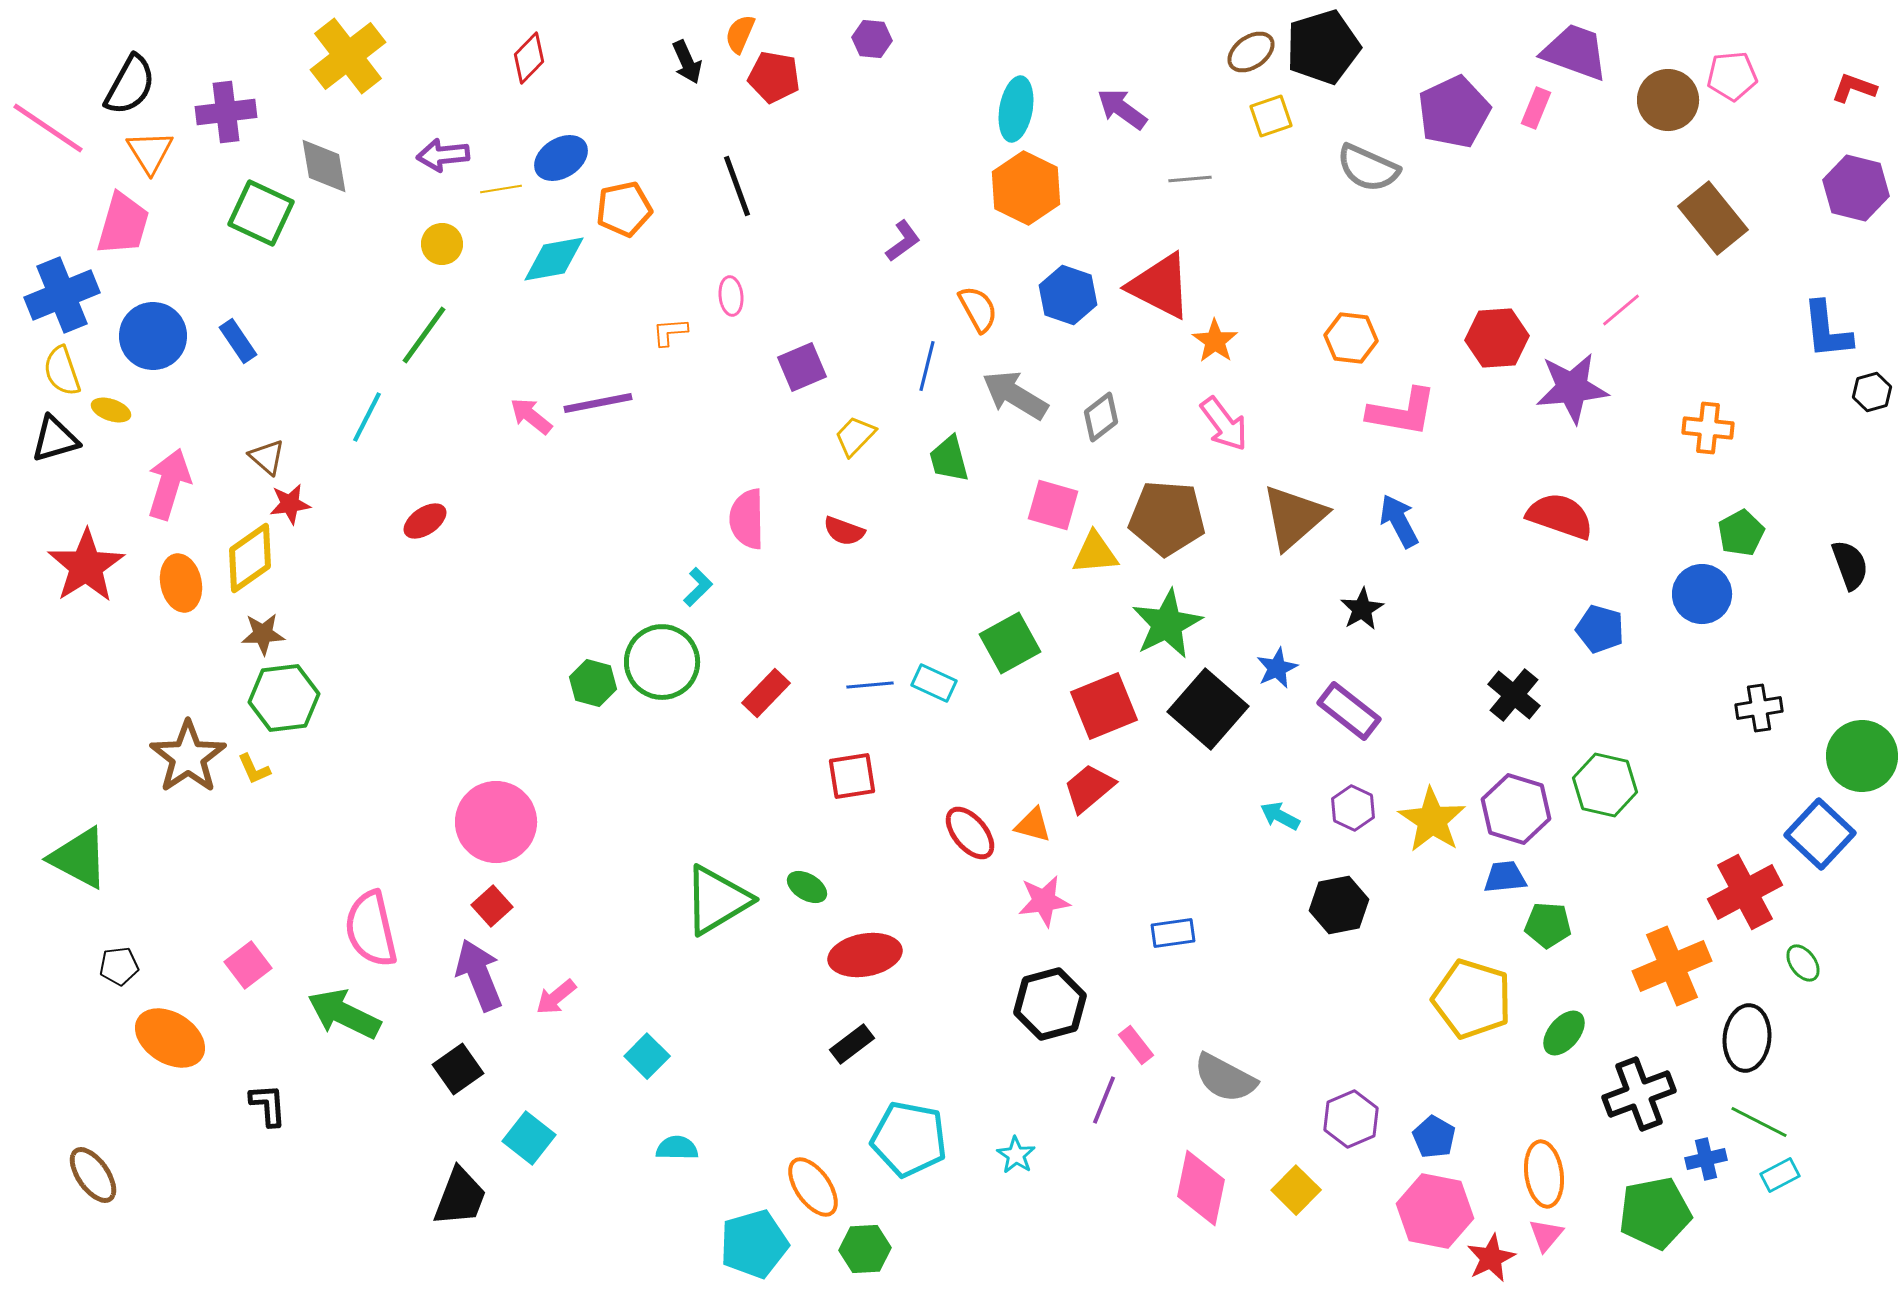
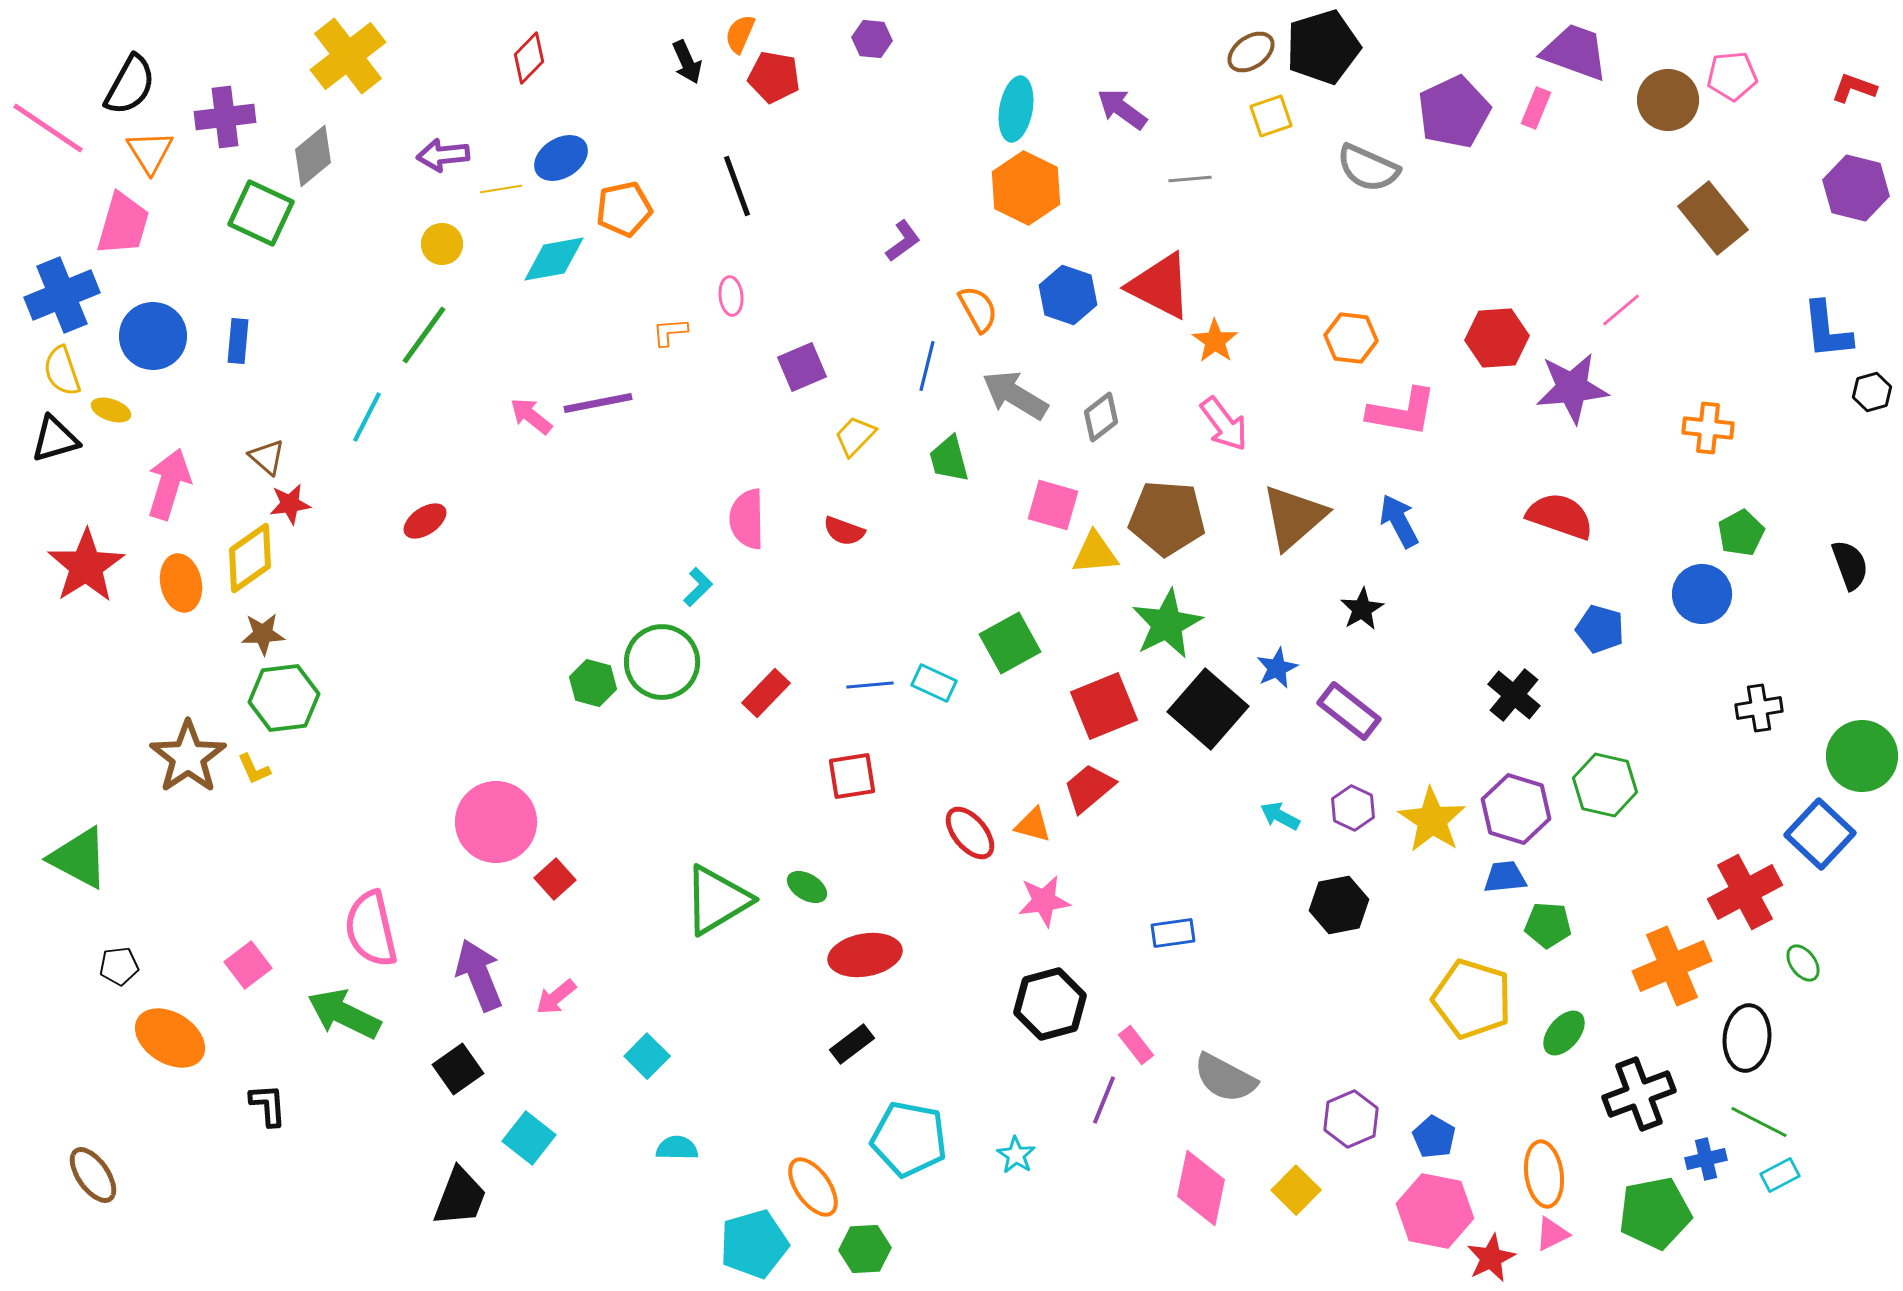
purple cross at (226, 112): moved 1 px left, 5 px down
gray diamond at (324, 166): moved 11 px left, 10 px up; rotated 60 degrees clockwise
blue rectangle at (238, 341): rotated 39 degrees clockwise
red square at (492, 906): moved 63 px right, 27 px up
pink triangle at (1546, 1235): moved 6 px right, 1 px up; rotated 24 degrees clockwise
